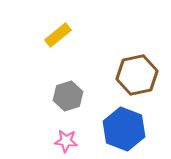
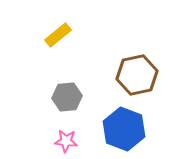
gray hexagon: moved 1 px left, 1 px down; rotated 12 degrees clockwise
